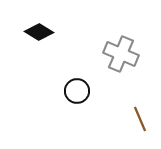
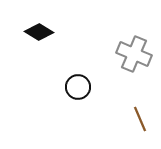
gray cross: moved 13 px right
black circle: moved 1 px right, 4 px up
